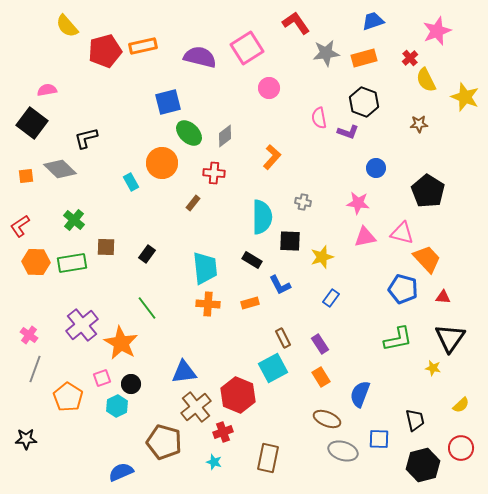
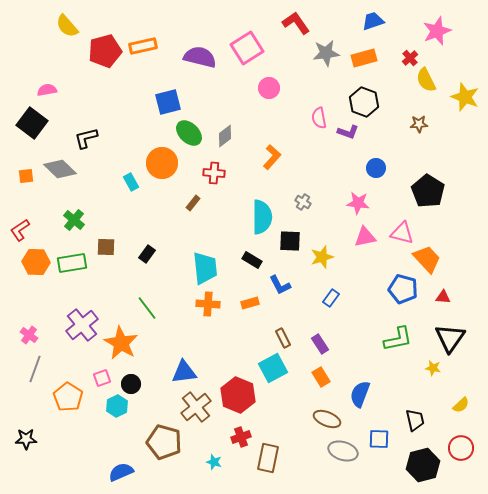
gray cross at (303, 202): rotated 21 degrees clockwise
red L-shape at (20, 226): moved 4 px down
red cross at (223, 432): moved 18 px right, 5 px down
